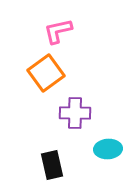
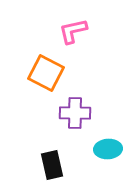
pink L-shape: moved 15 px right
orange square: rotated 27 degrees counterclockwise
